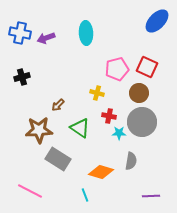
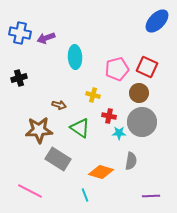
cyan ellipse: moved 11 px left, 24 px down
black cross: moved 3 px left, 1 px down
yellow cross: moved 4 px left, 2 px down
brown arrow: moved 1 px right; rotated 120 degrees counterclockwise
